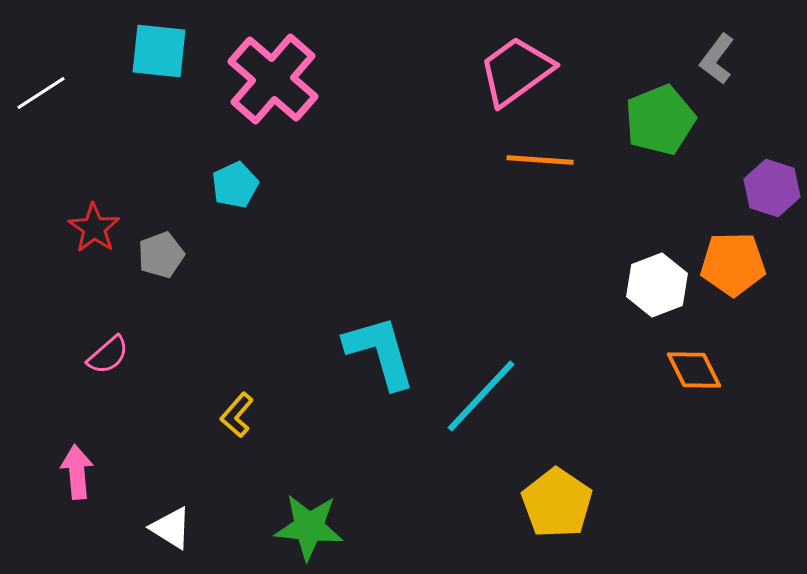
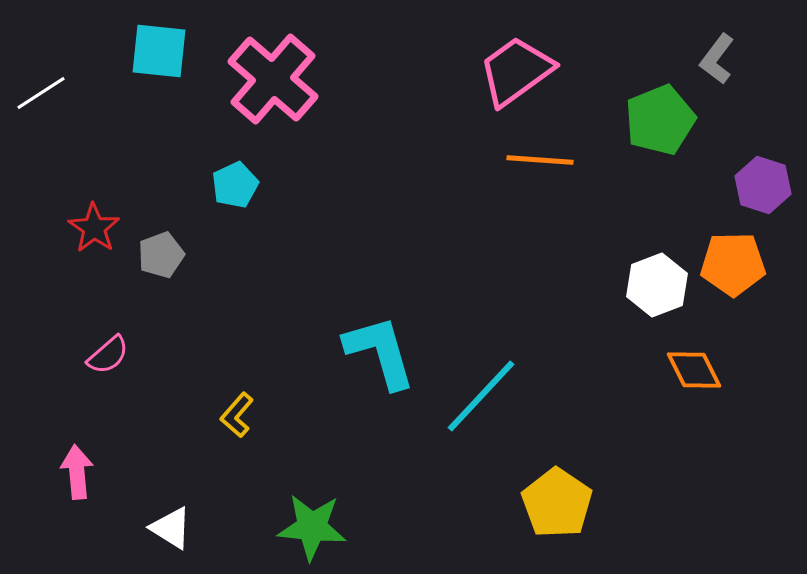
purple hexagon: moved 9 px left, 3 px up
green star: moved 3 px right
